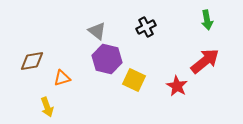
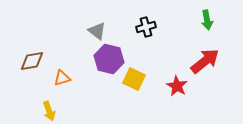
black cross: rotated 12 degrees clockwise
purple hexagon: moved 2 px right
yellow square: moved 1 px up
yellow arrow: moved 2 px right, 4 px down
